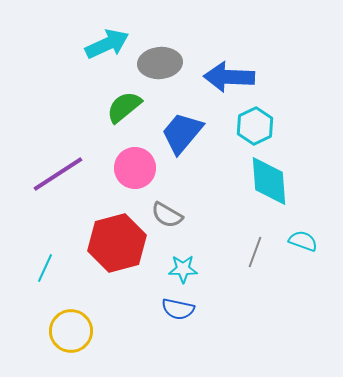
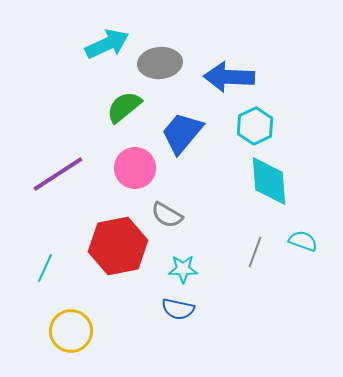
red hexagon: moved 1 px right, 3 px down; rotated 4 degrees clockwise
